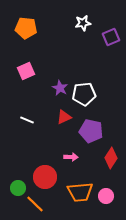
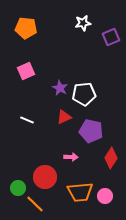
pink circle: moved 1 px left
